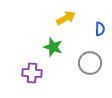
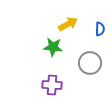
yellow arrow: moved 2 px right, 6 px down
green star: rotated 12 degrees counterclockwise
purple cross: moved 20 px right, 12 px down
